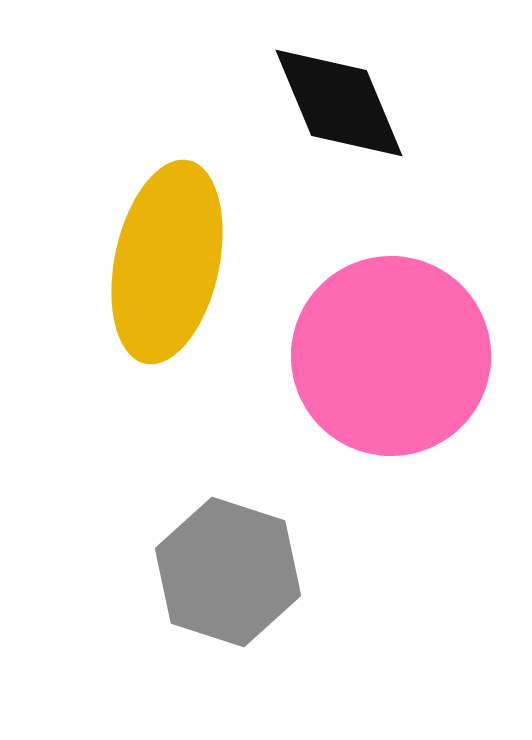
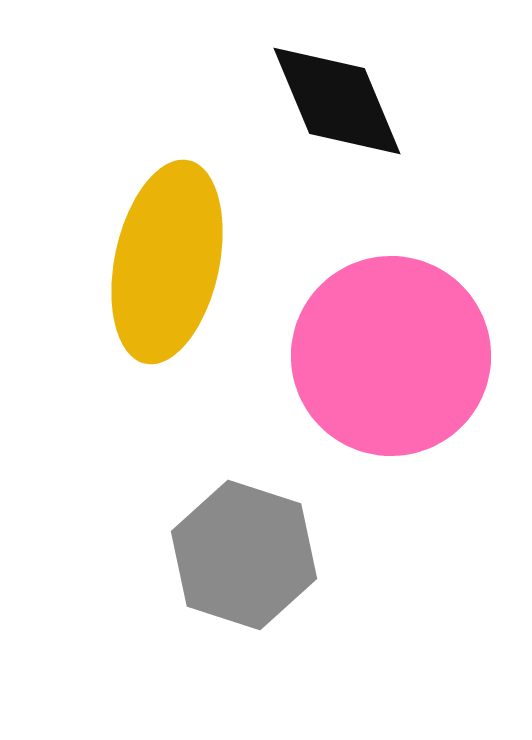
black diamond: moved 2 px left, 2 px up
gray hexagon: moved 16 px right, 17 px up
